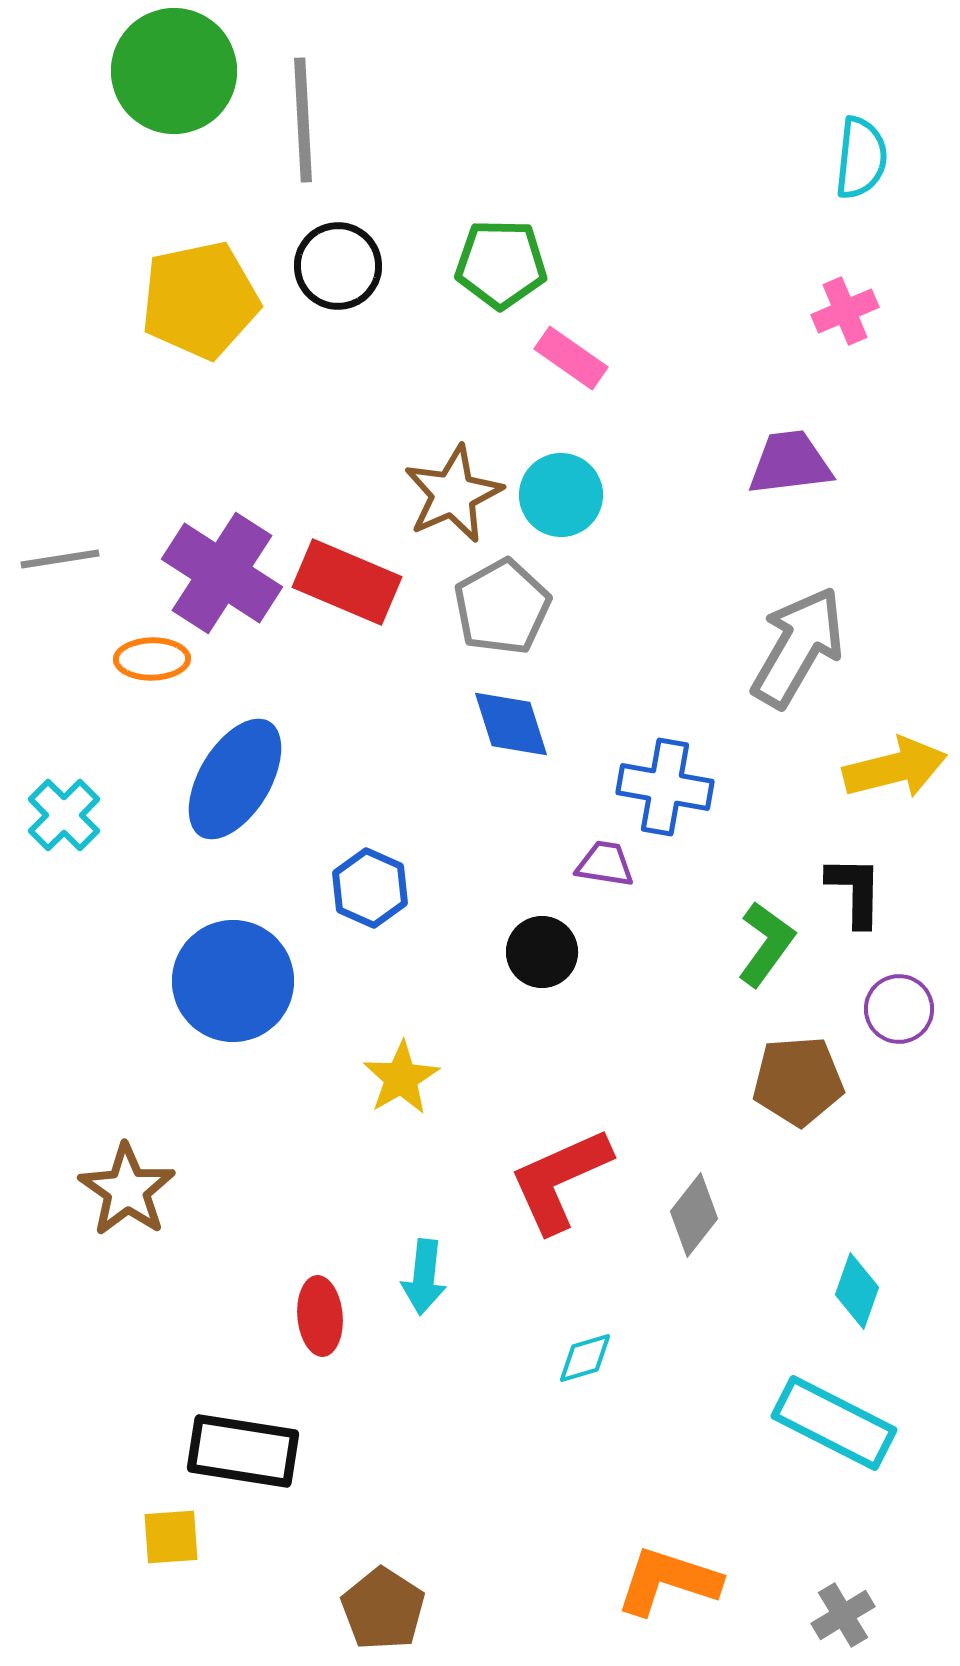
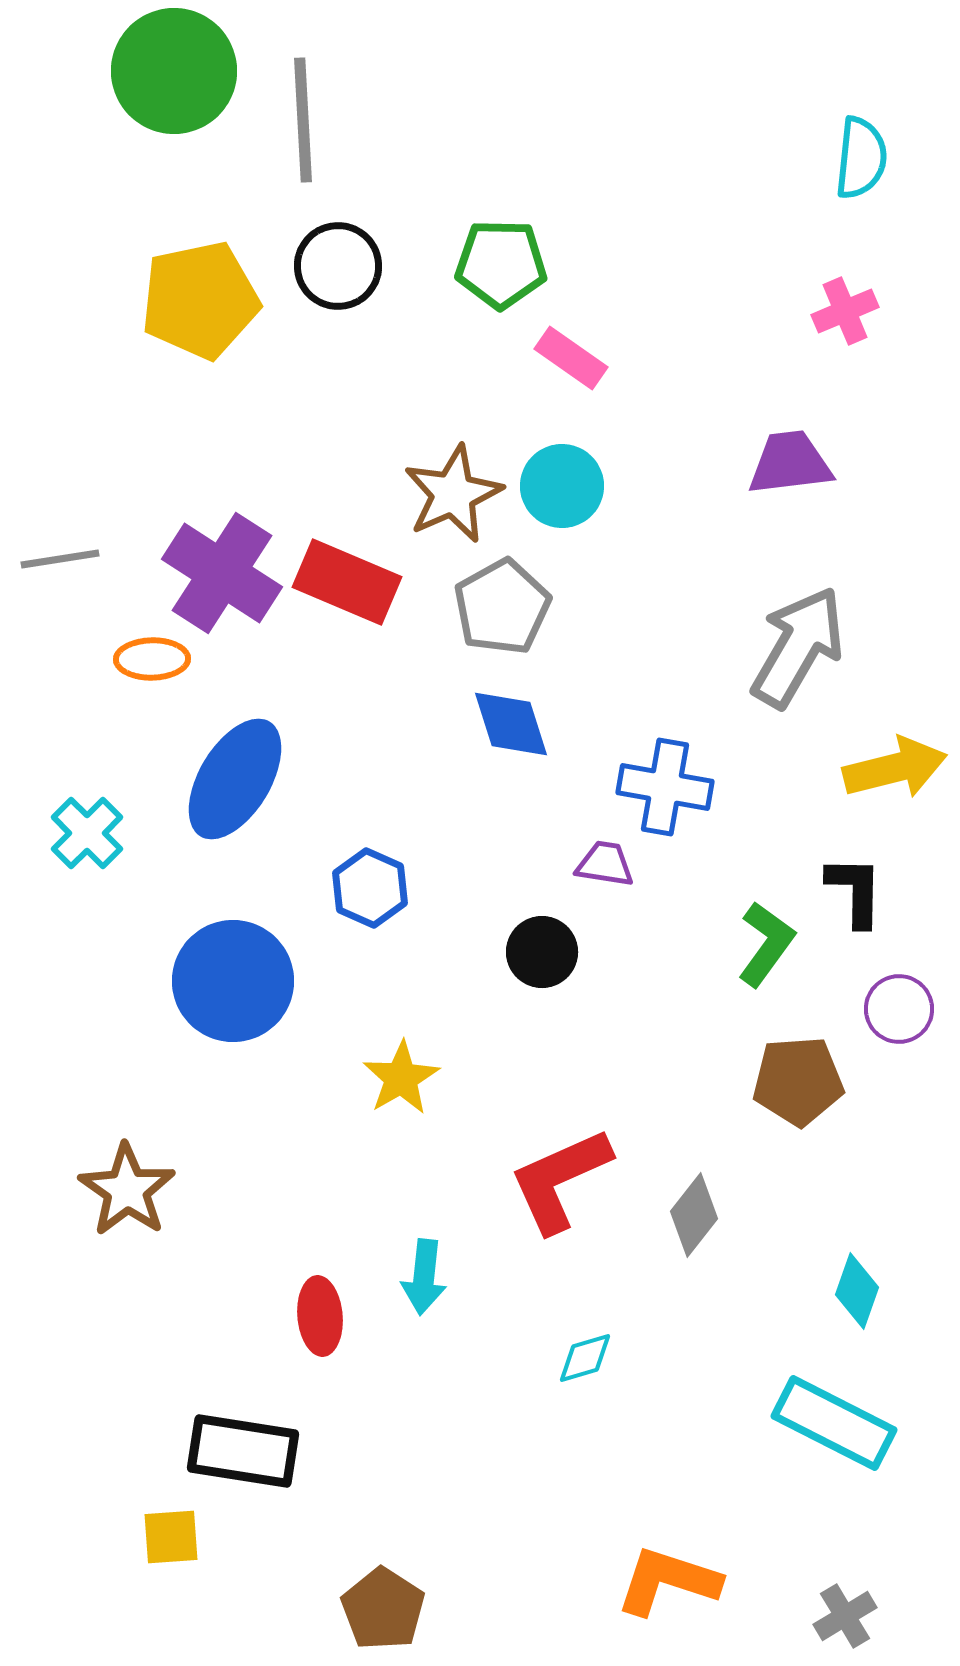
cyan circle at (561, 495): moved 1 px right, 9 px up
cyan cross at (64, 815): moved 23 px right, 18 px down
gray cross at (843, 1615): moved 2 px right, 1 px down
